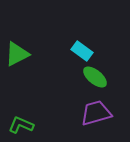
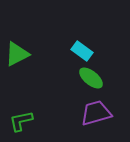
green ellipse: moved 4 px left, 1 px down
green L-shape: moved 4 px up; rotated 35 degrees counterclockwise
